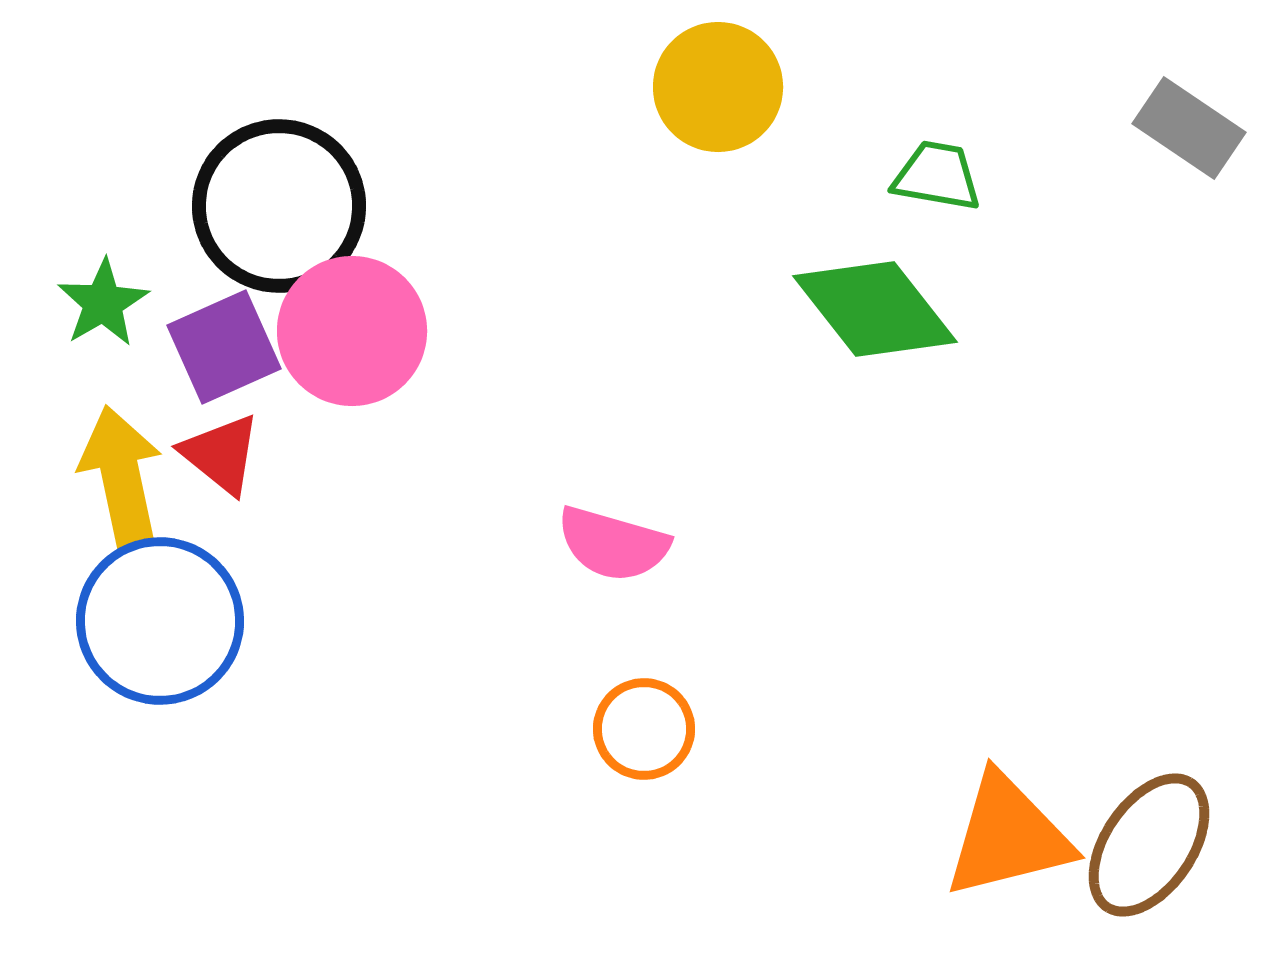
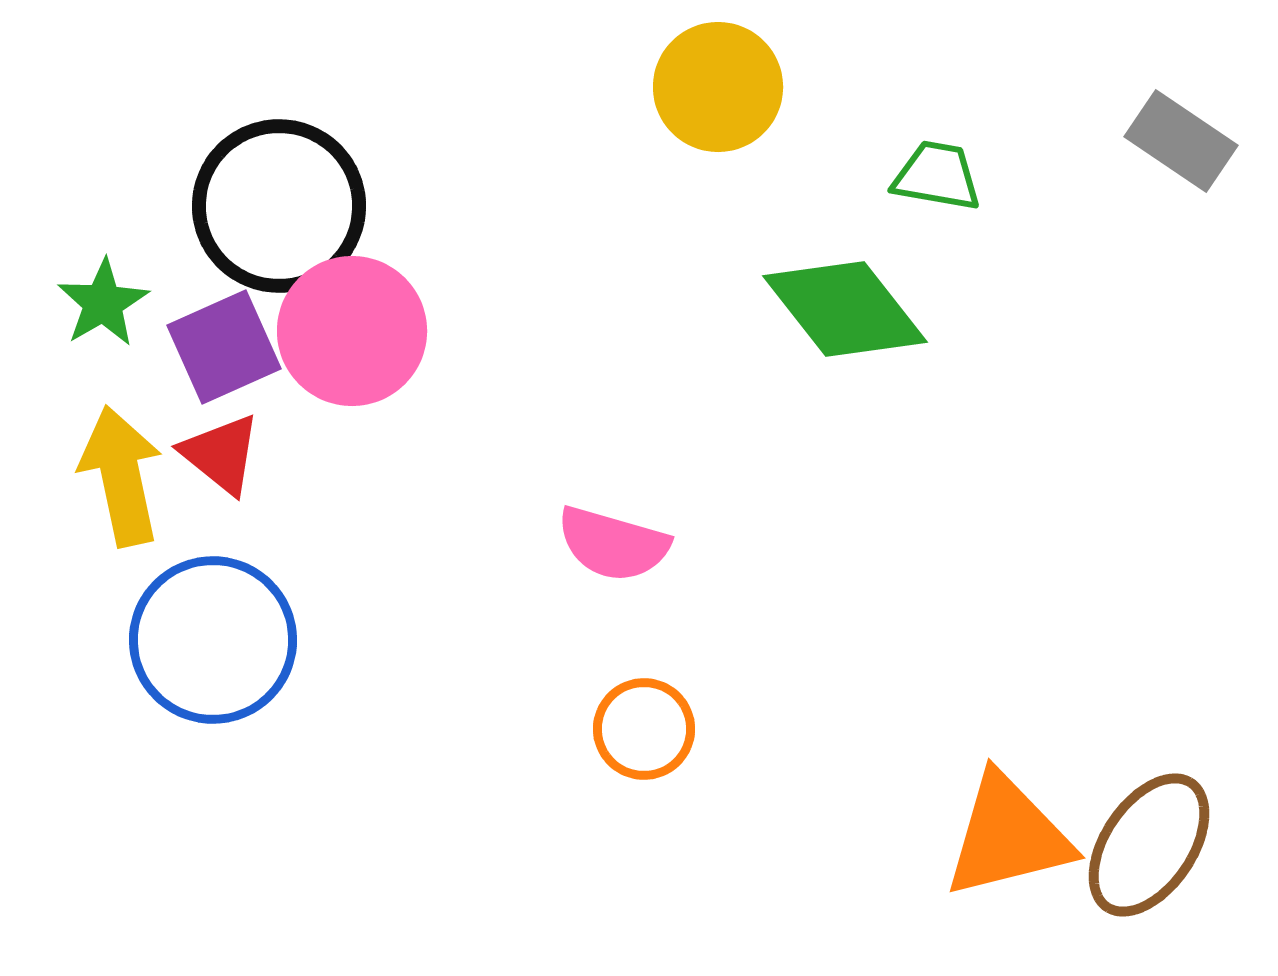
gray rectangle: moved 8 px left, 13 px down
green diamond: moved 30 px left
blue circle: moved 53 px right, 19 px down
